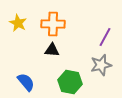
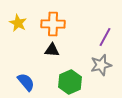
green hexagon: rotated 25 degrees clockwise
